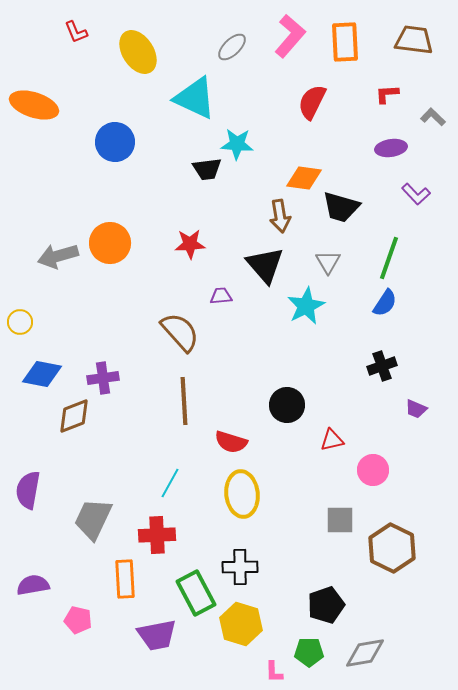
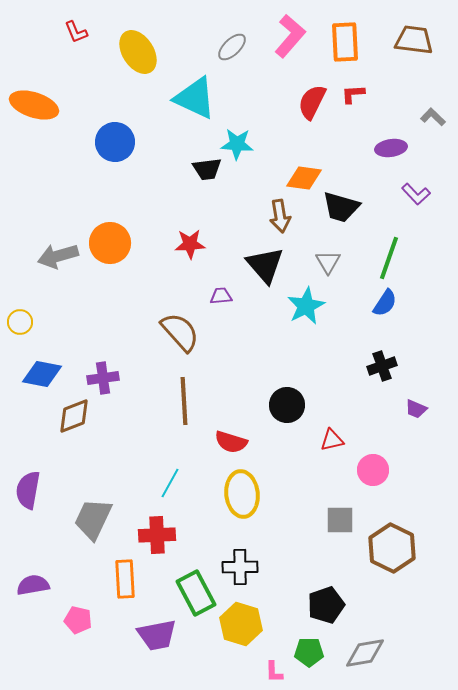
red L-shape at (387, 94): moved 34 px left
